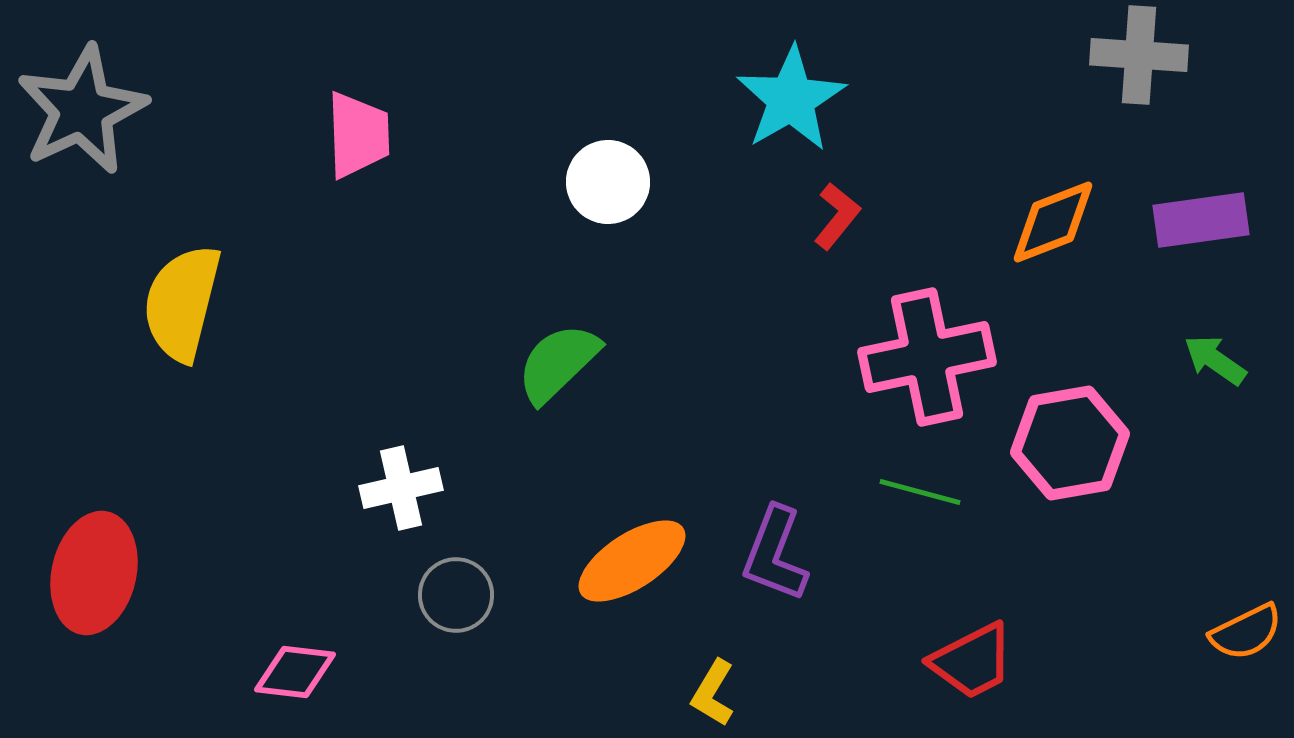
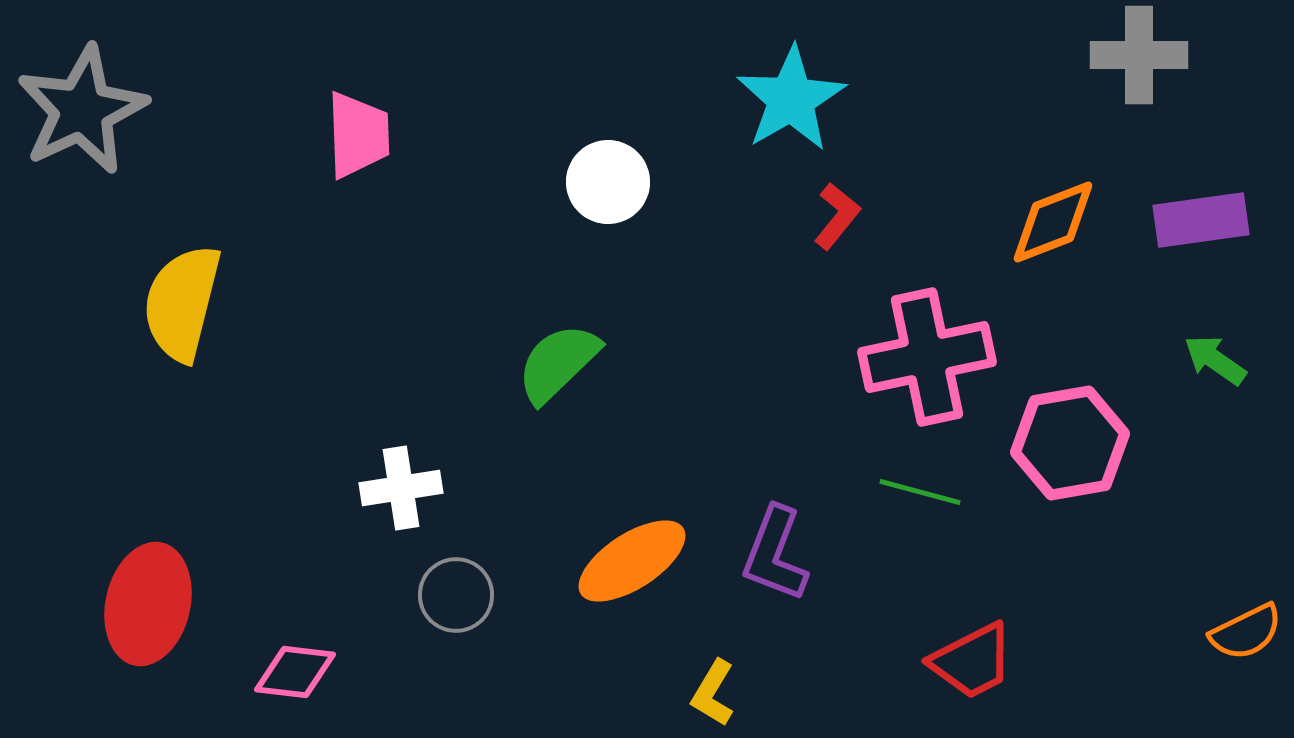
gray cross: rotated 4 degrees counterclockwise
white cross: rotated 4 degrees clockwise
red ellipse: moved 54 px right, 31 px down
